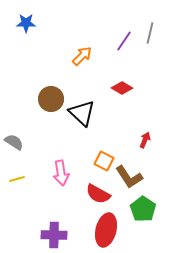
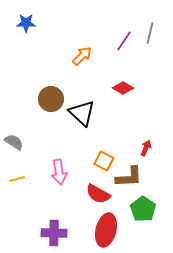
red diamond: moved 1 px right
red arrow: moved 1 px right, 8 px down
pink arrow: moved 2 px left, 1 px up
brown L-shape: rotated 60 degrees counterclockwise
purple cross: moved 2 px up
